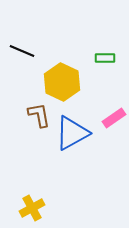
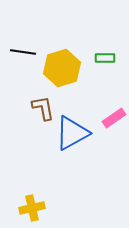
black line: moved 1 px right, 1 px down; rotated 15 degrees counterclockwise
yellow hexagon: moved 14 px up; rotated 18 degrees clockwise
brown L-shape: moved 4 px right, 7 px up
yellow cross: rotated 15 degrees clockwise
